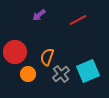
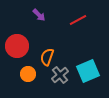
purple arrow: rotated 96 degrees counterclockwise
red circle: moved 2 px right, 6 px up
gray cross: moved 1 px left, 1 px down
